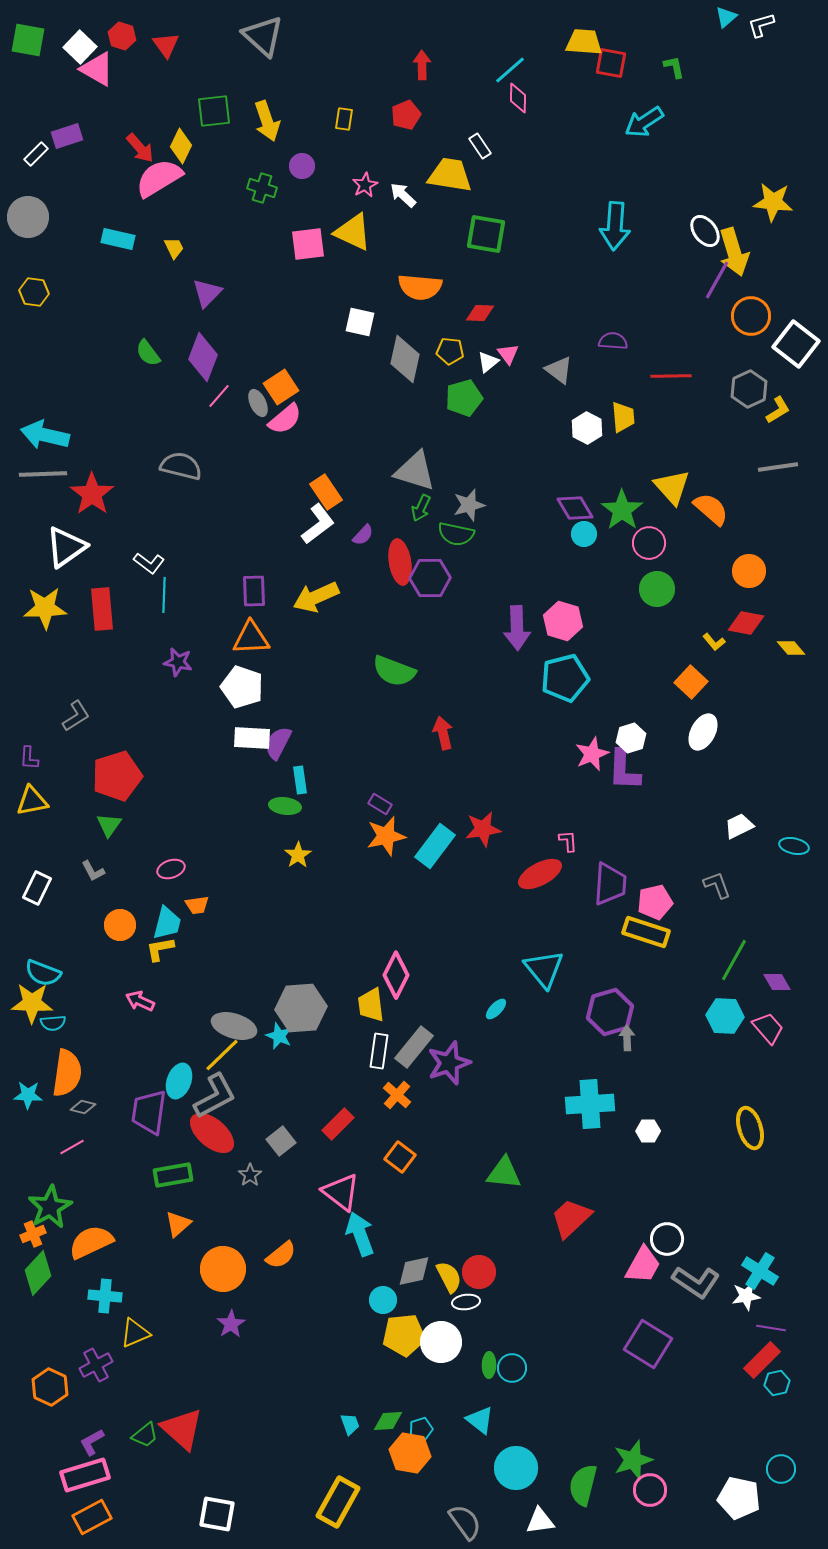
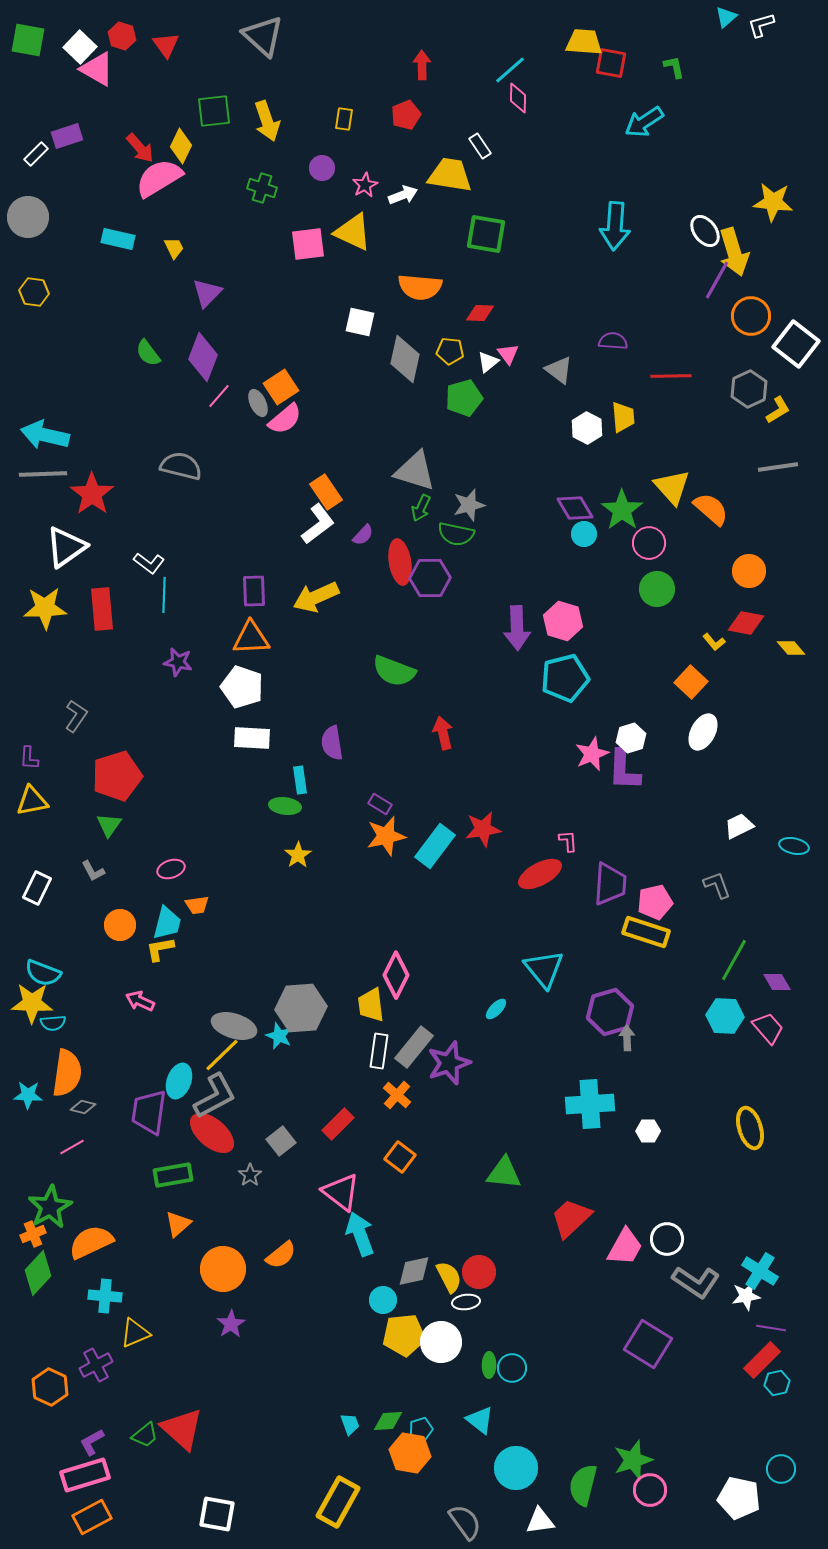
purple circle at (302, 166): moved 20 px right, 2 px down
white arrow at (403, 195): rotated 116 degrees clockwise
gray L-shape at (76, 716): rotated 24 degrees counterclockwise
purple semicircle at (278, 743): moved 54 px right; rotated 36 degrees counterclockwise
pink trapezoid at (643, 1265): moved 18 px left, 18 px up
